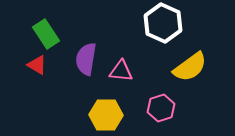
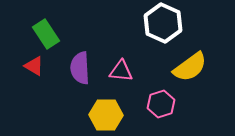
purple semicircle: moved 6 px left, 9 px down; rotated 12 degrees counterclockwise
red triangle: moved 3 px left, 1 px down
pink hexagon: moved 4 px up
